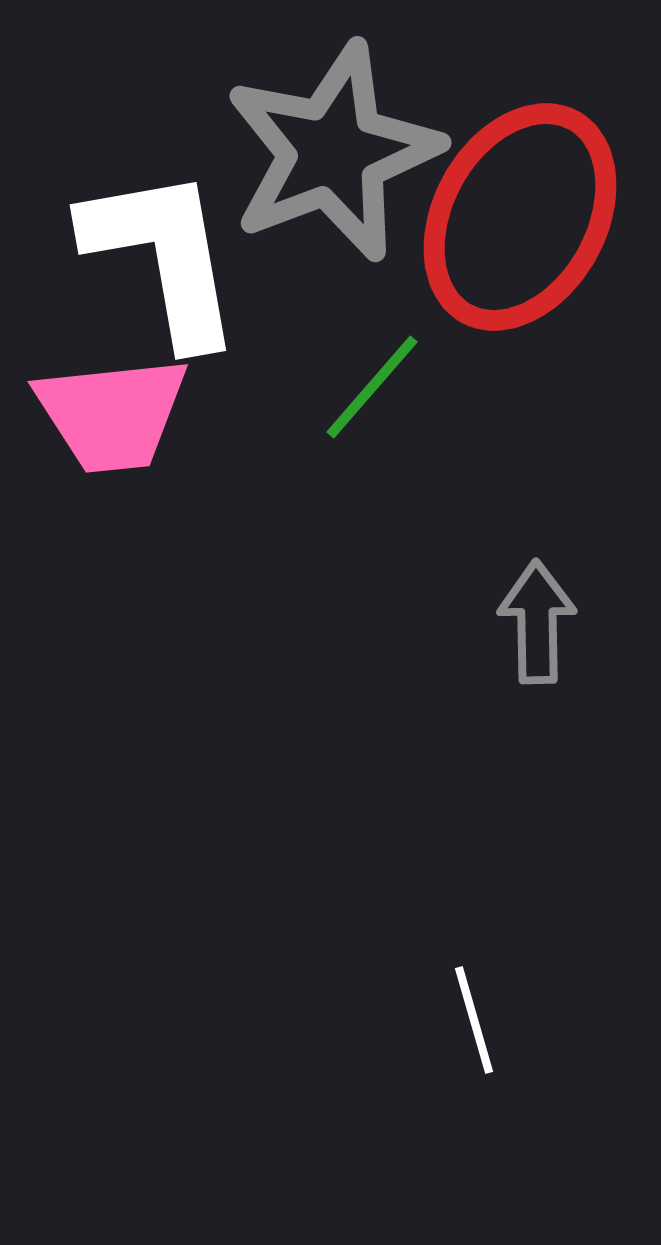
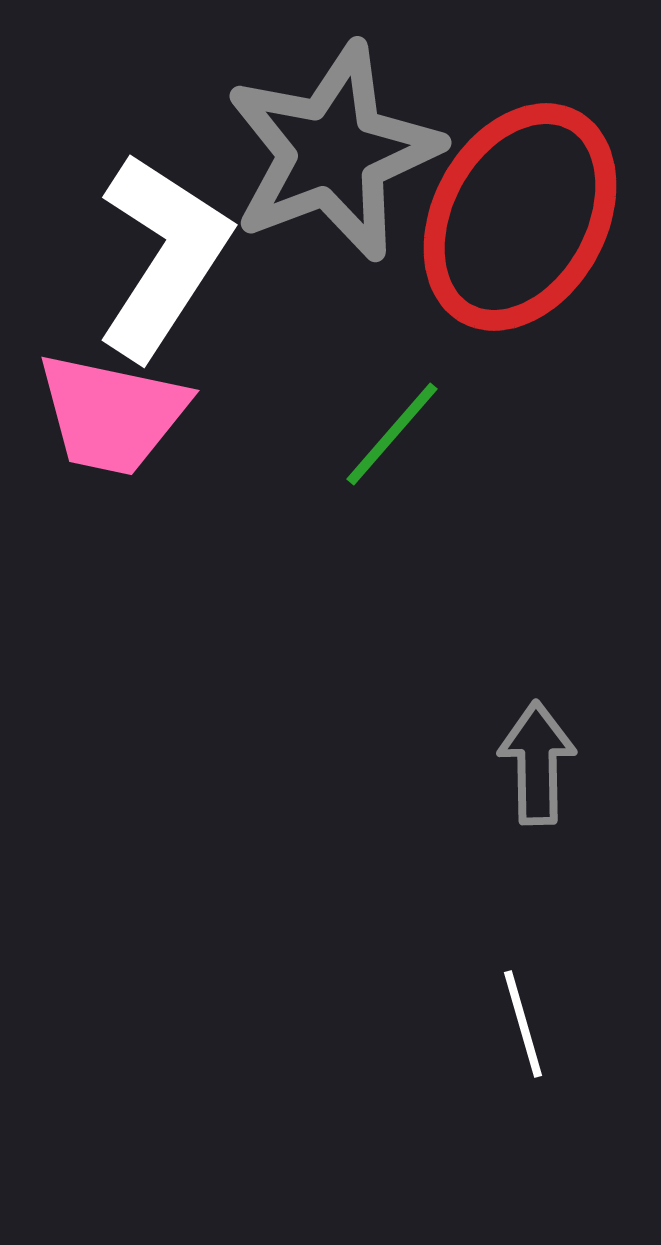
white L-shape: rotated 43 degrees clockwise
green line: moved 20 px right, 47 px down
pink trapezoid: rotated 18 degrees clockwise
gray arrow: moved 141 px down
white line: moved 49 px right, 4 px down
